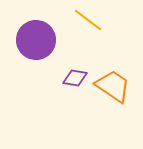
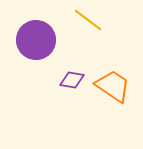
purple diamond: moved 3 px left, 2 px down
